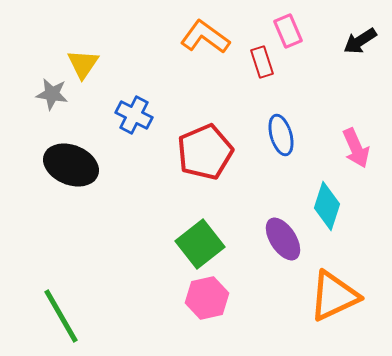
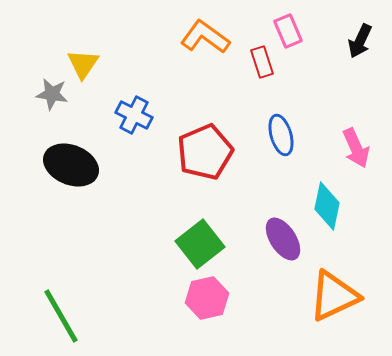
black arrow: rotated 32 degrees counterclockwise
cyan diamond: rotated 6 degrees counterclockwise
